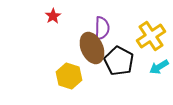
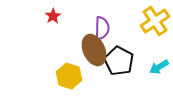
yellow cross: moved 4 px right, 15 px up
brown ellipse: moved 2 px right, 2 px down
